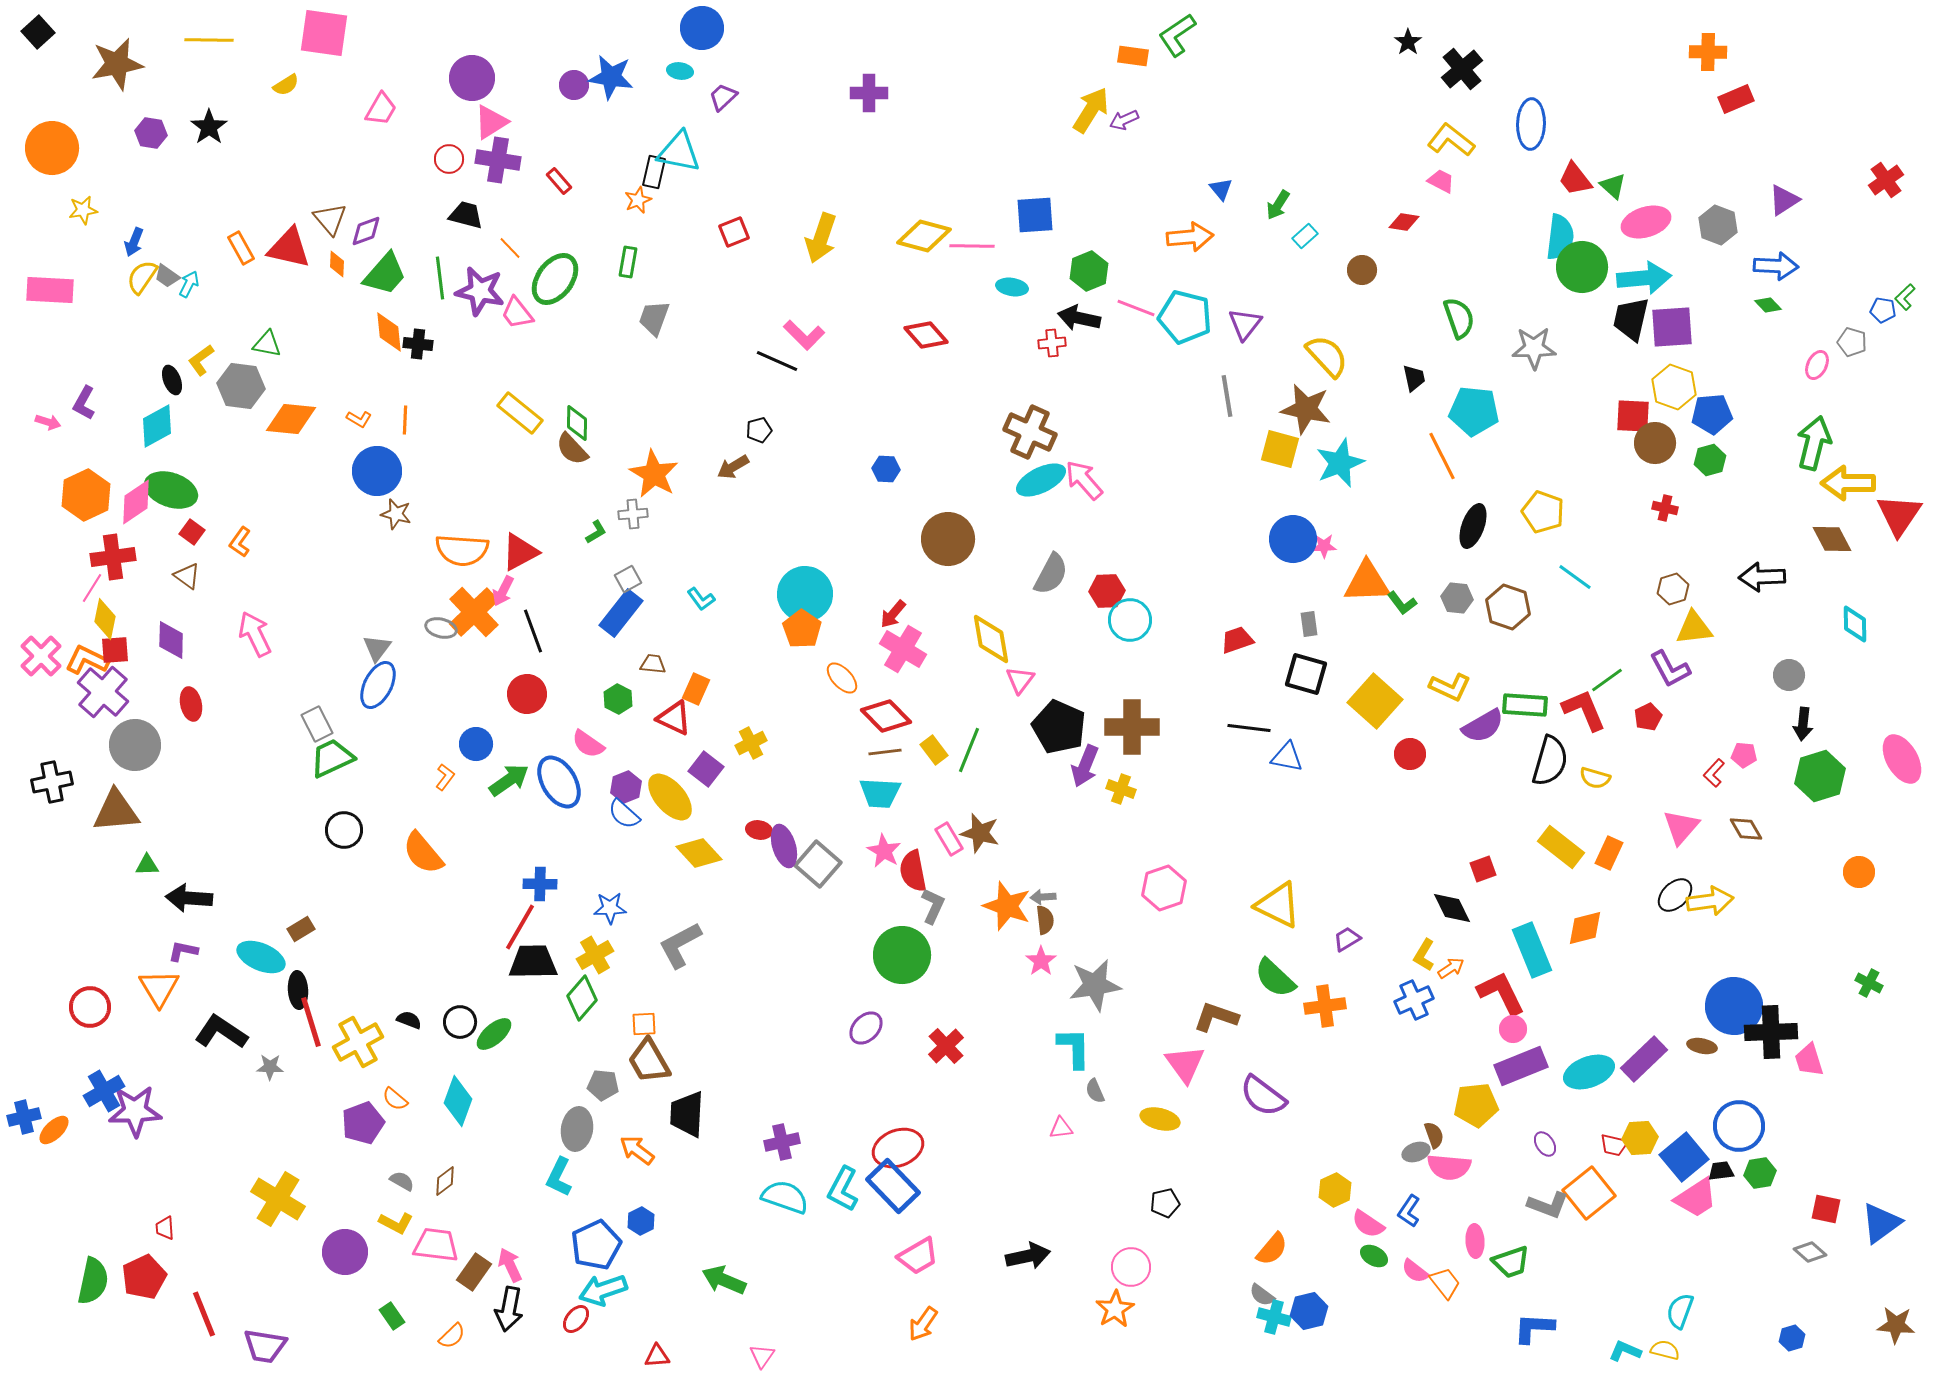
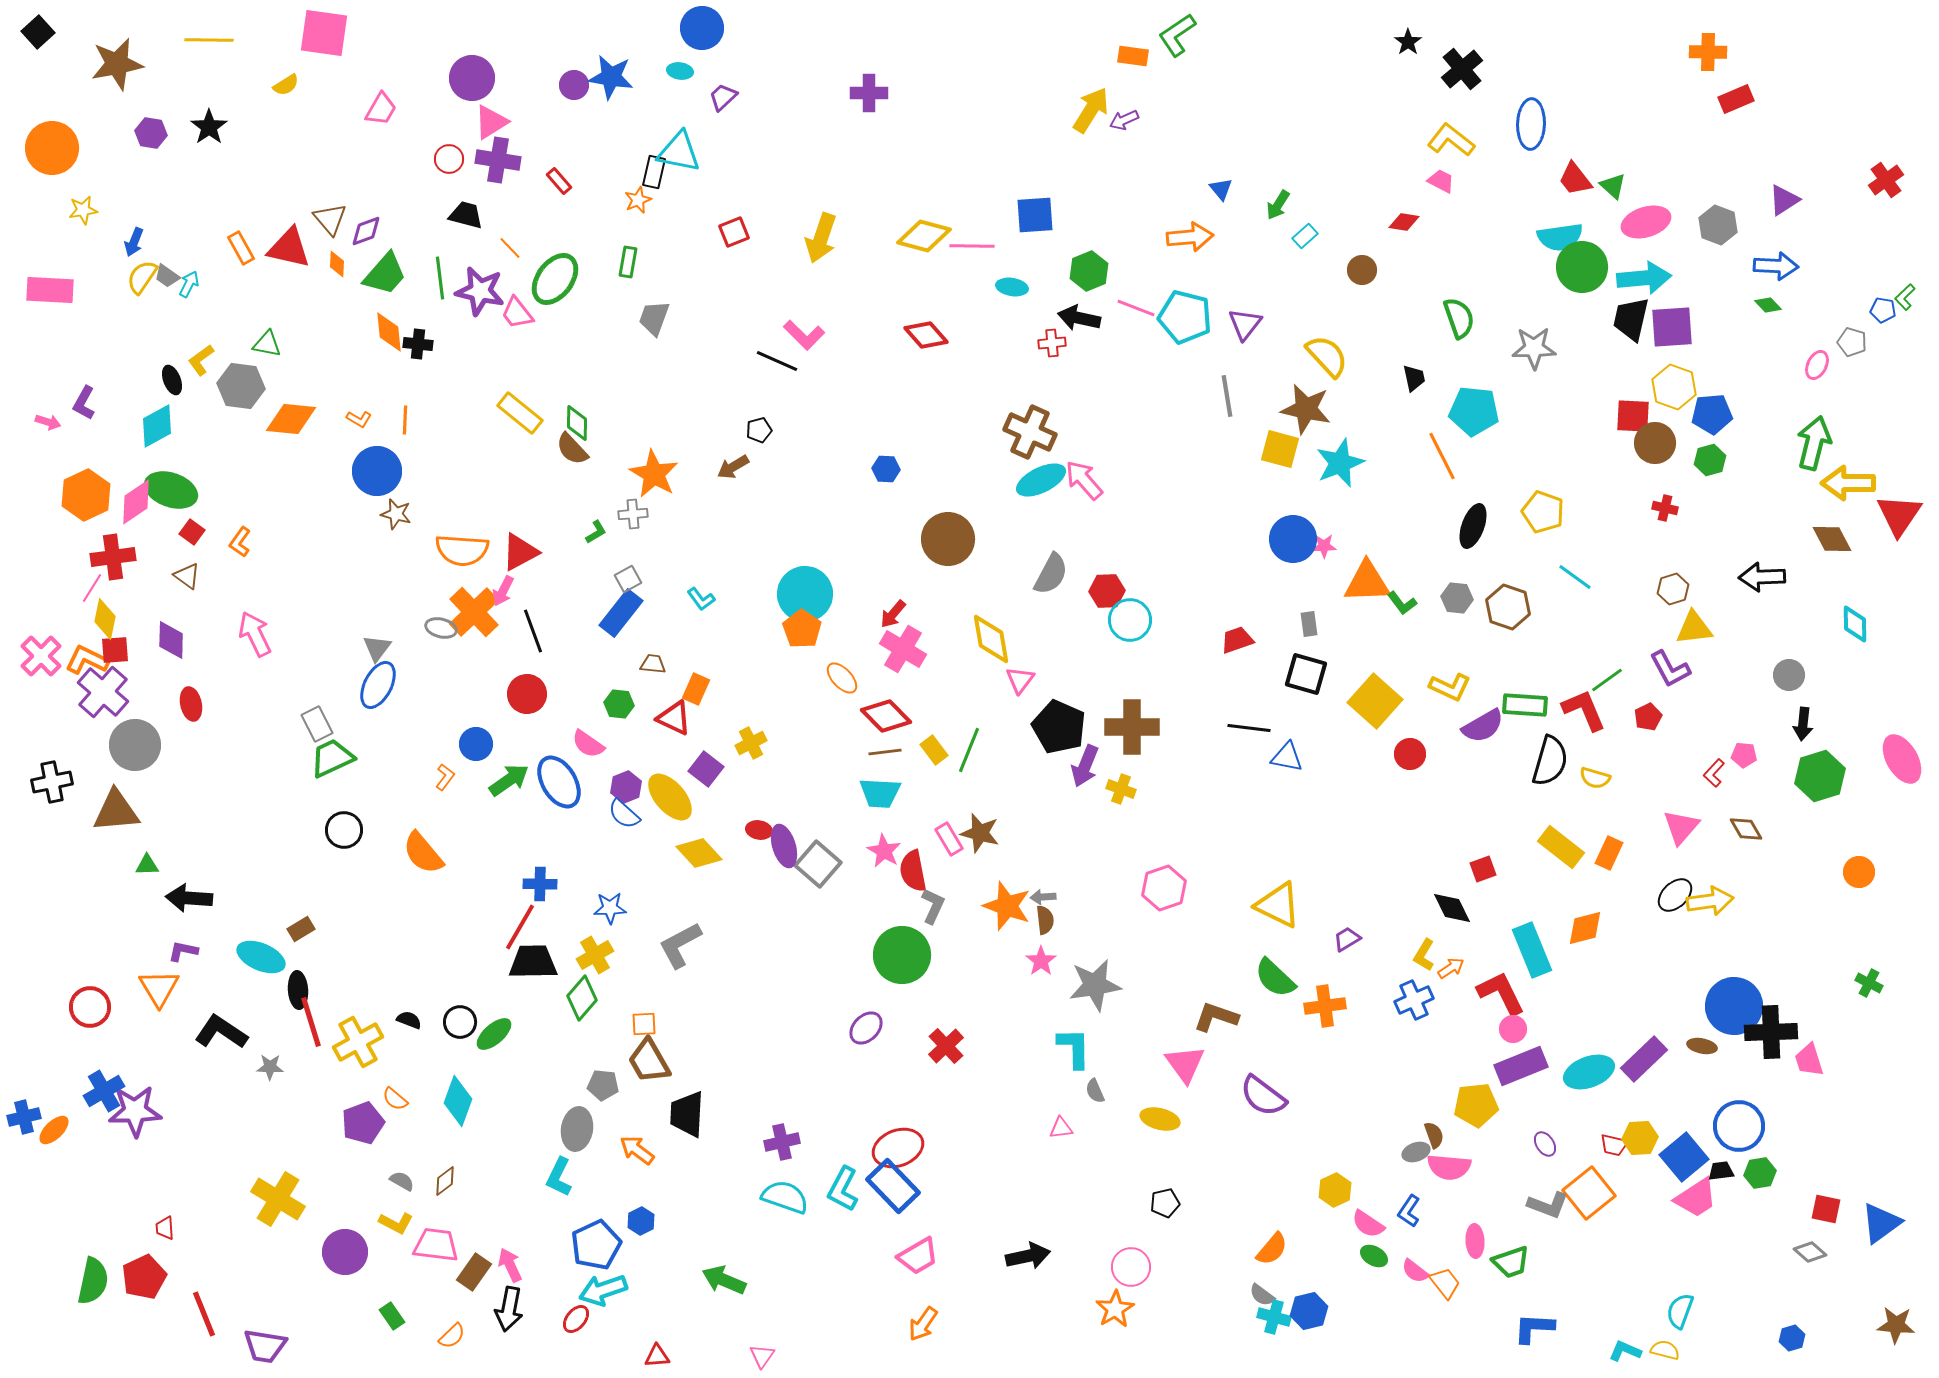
cyan semicircle at (1560, 237): rotated 75 degrees clockwise
green hexagon at (618, 699): moved 1 px right, 5 px down; rotated 20 degrees counterclockwise
